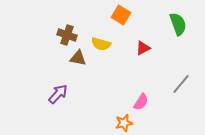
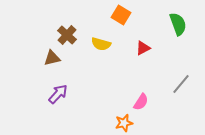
brown cross: rotated 24 degrees clockwise
brown triangle: moved 26 px left; rotated 24 degrees counterclockwise
